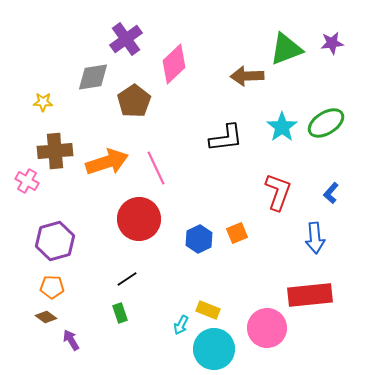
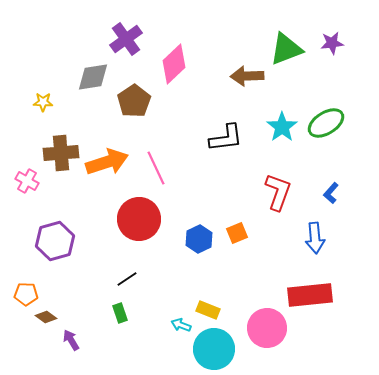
brown cross: moved 6 px right, 2 px down
orange pentagon: moved 26 px left, 7 px down
cyan arrow: rotated 84 degrees clockwise
